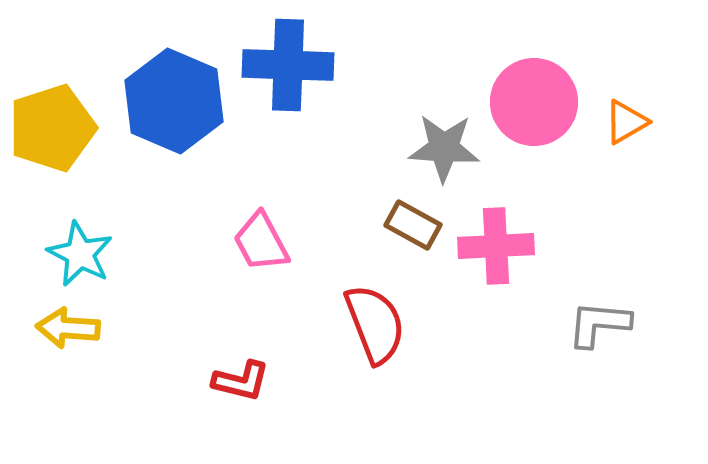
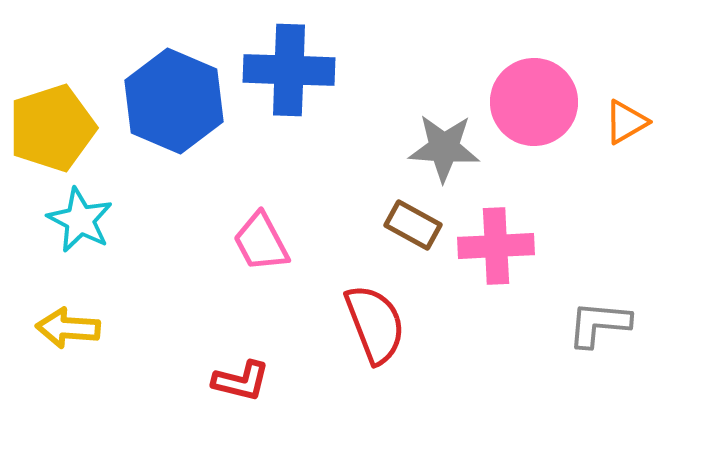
blue cross: moved 1 px right, 5 px down
cyan star: moved 34 px up
